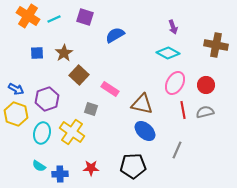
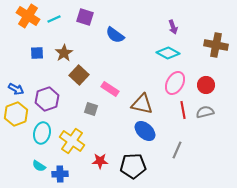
blue semicircle: rotated 114 degrees counterclockwise
yellow hexagon: rotated 20 degrees clockwise
yellow cross: moved 9 px down
red star: moved 9 px right, 7 px up
